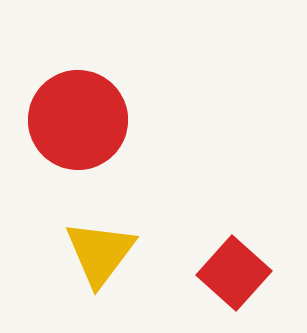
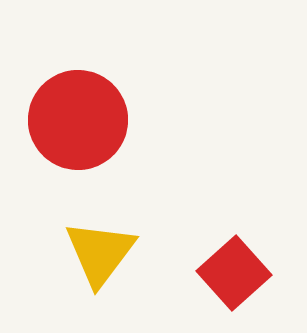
red square: rotated 6 degrees clockwise
